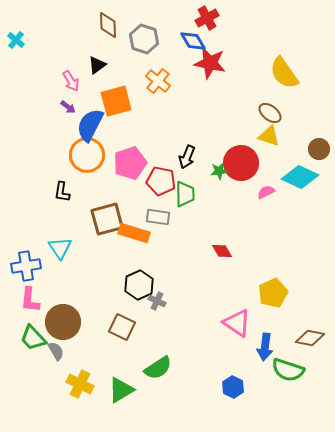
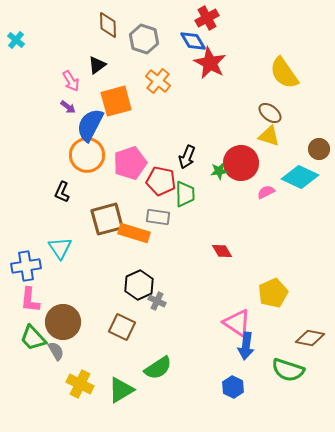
red star at (210, 63): rotated 16 degrees clockwise
black L-shape at (62, 192): rotated 15 degrees clockwise
blue arrow at (265, 347): moved 19 px left, 1 px up
